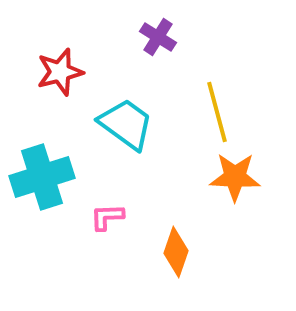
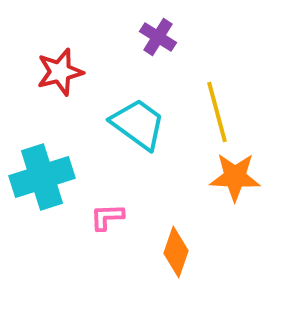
cyan trapezoid: moved 12 px right
